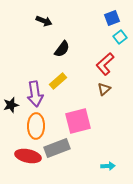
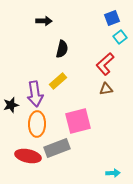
black arrow: rotated 21 degrees counterclockwise
black semicircle: rotated 24 degrees counterclockwise
brown triangle: moved 2 px right; rotated 32 degrees clockwise
orange ellipse: moved 1 px right, 2 px up
cyan arrow: moved 5 px right, 7 px down
